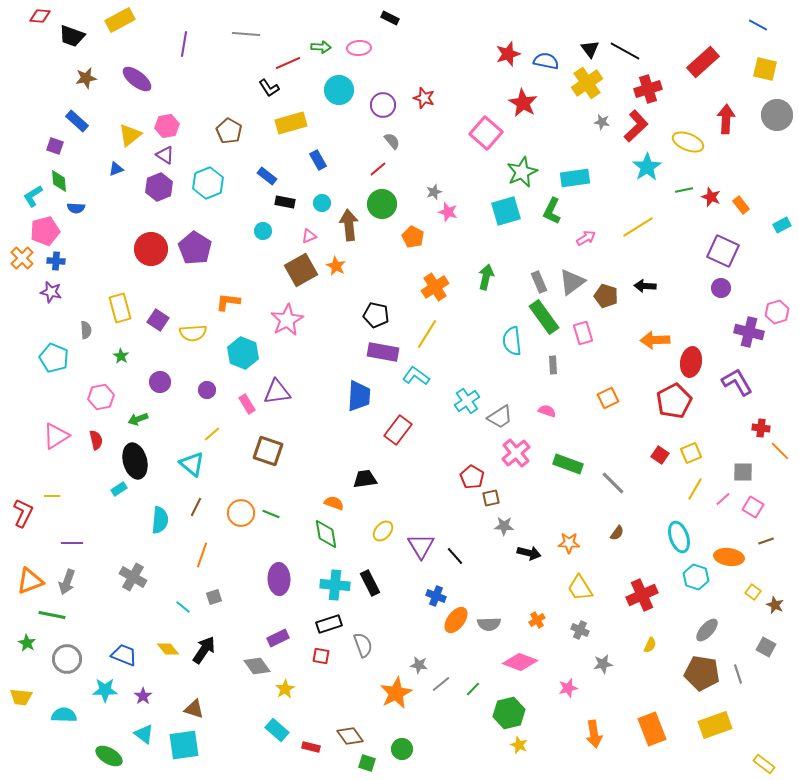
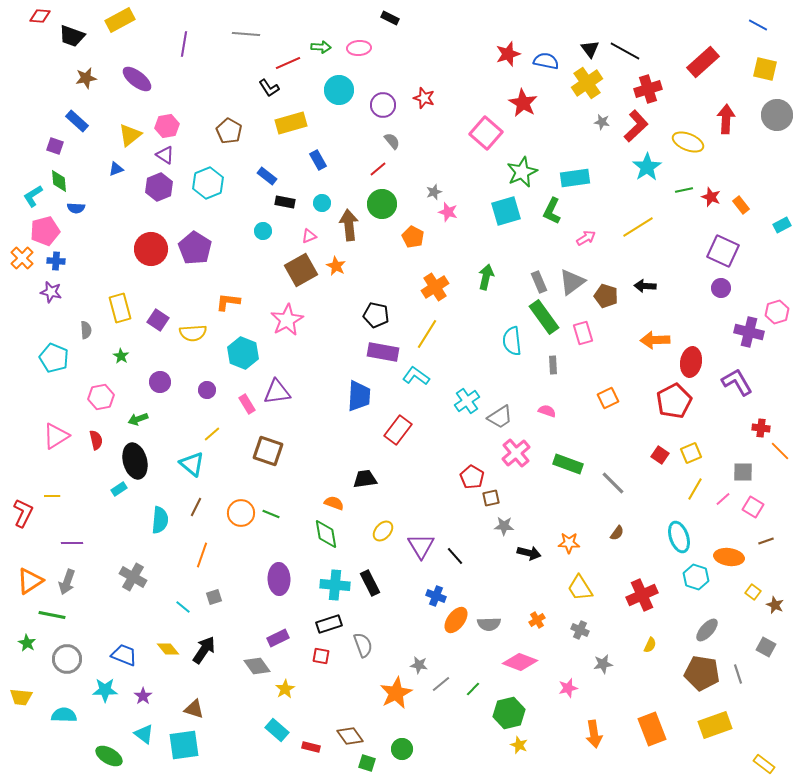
orange triangle at (30, 581): rotated 12 degrees counterclockwise
